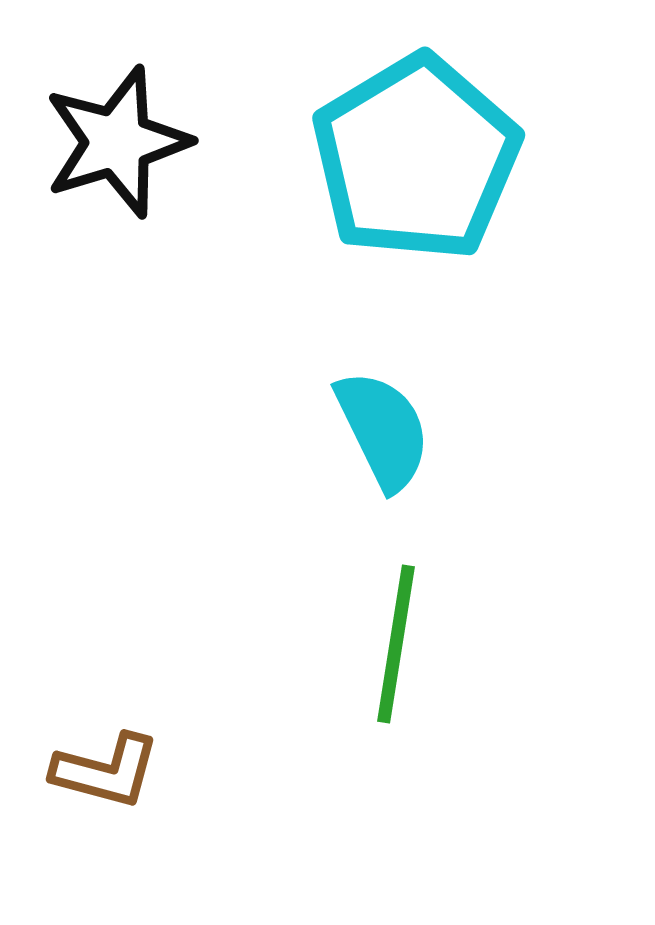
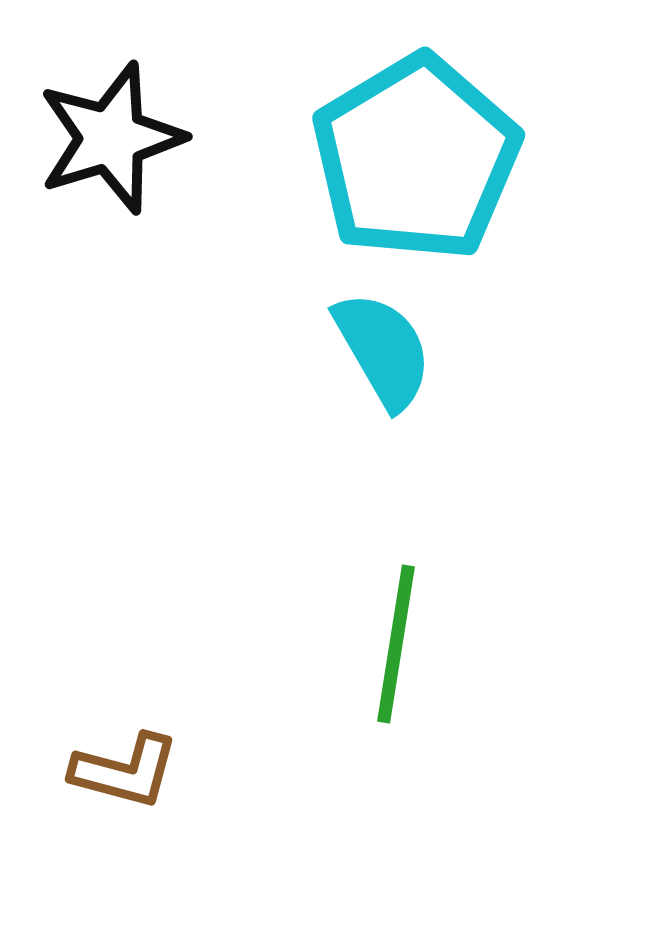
black star: moved 6 px left, 4 px up
cyan semicircle: moved 80 px up; rotated 4 degrees counterclockwise
brown L-shape: moved 19 px right
